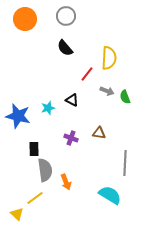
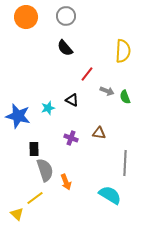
orange circle: moved 1 px right, 2 px up
yellow semicircle: moved 14 px right, 7 px up
gray semicircle: rotated 10 degrees counterclockwise
